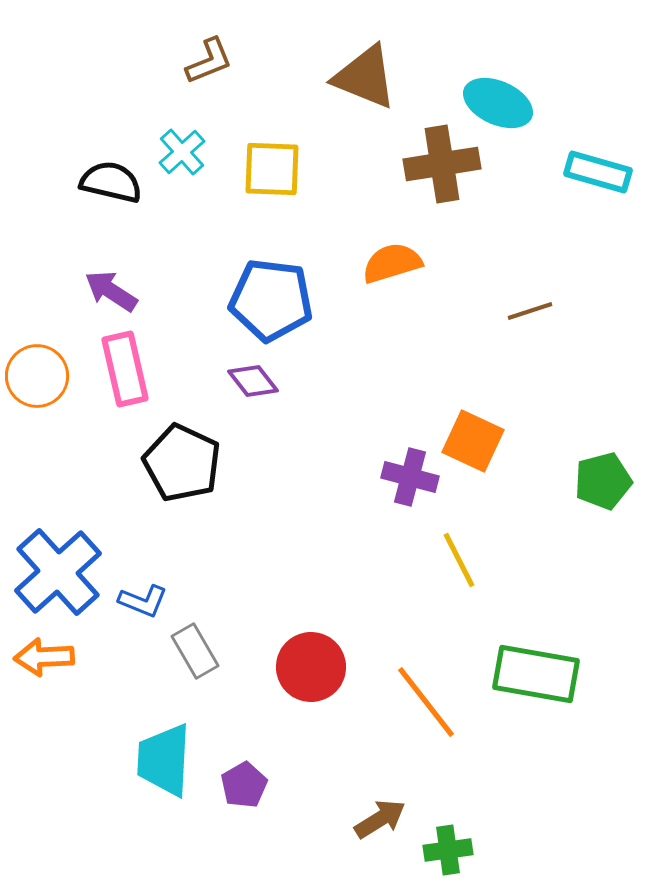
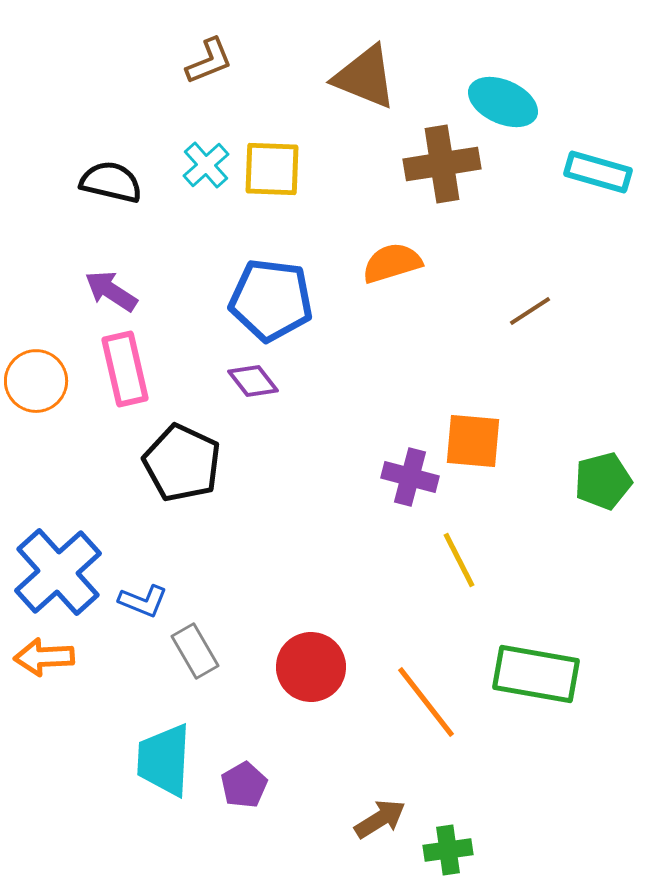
cyan ellipse: moved 5 px right, 1 px up
cyan cross: moved 24 px right, 13 px down
brown line: rotated 15 degrees counterclockwise
orange circle: moved 1 px left, 5 px down
orange square: rotated 20 degrees counterclockwise
